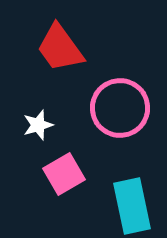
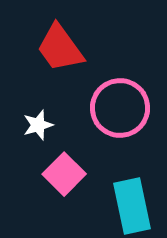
pink square: rotated 15 degrees counterclockwise
